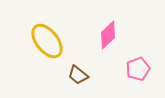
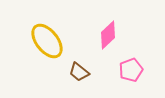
pink pentagon: moved 7 px left, 1 px down
brown trapezoid: moved 1 px right, 3 px up
